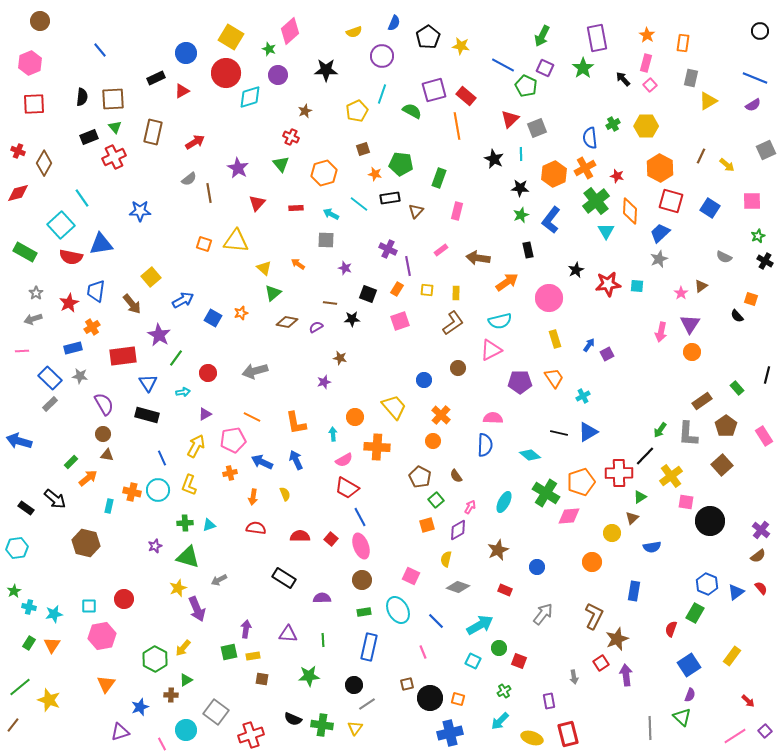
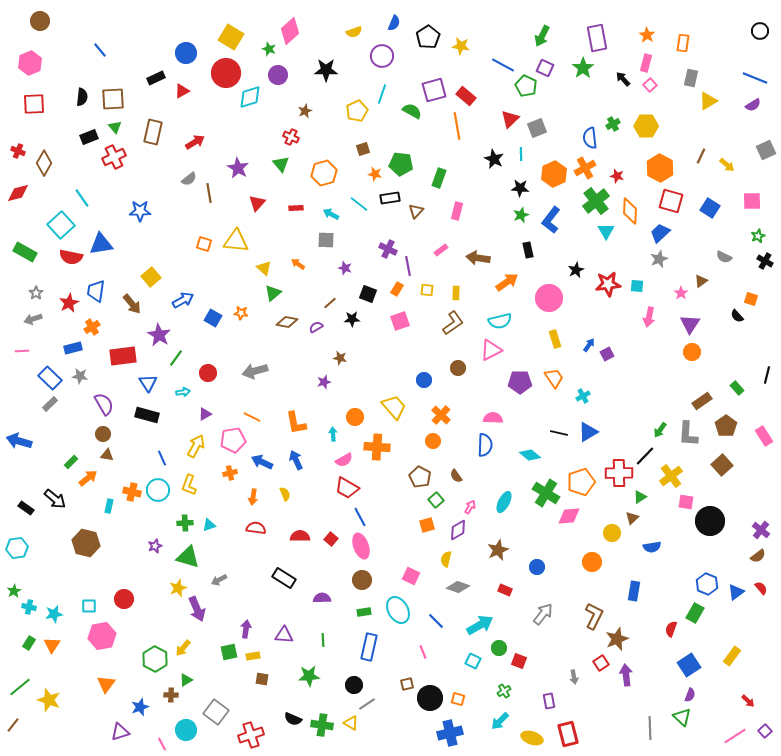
brown triangle at (701, 286): moved 5 px up
brown line at (330, 303): rotated 48 degrees counterclockwise
orange star at (241, 313): rotated 24 degrees clockwise
pink arrow at (661, 332): moved 12 px left, 15 px up
purple triangle at (288, 634): moved 4 px left, 1 px down
yellow triangle at (355, 728): moved 4 px left, 5 px up; rotated 35 degrees counterclockwise
